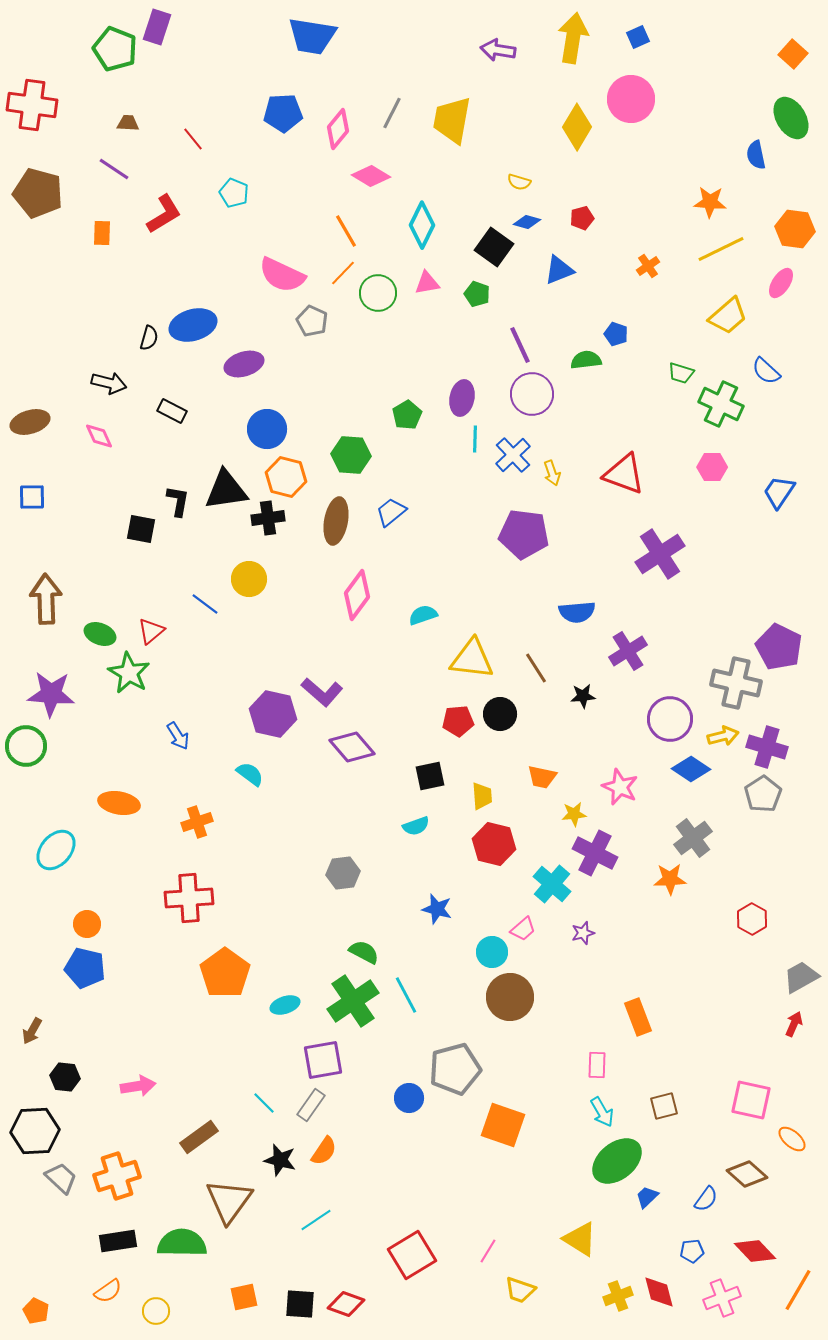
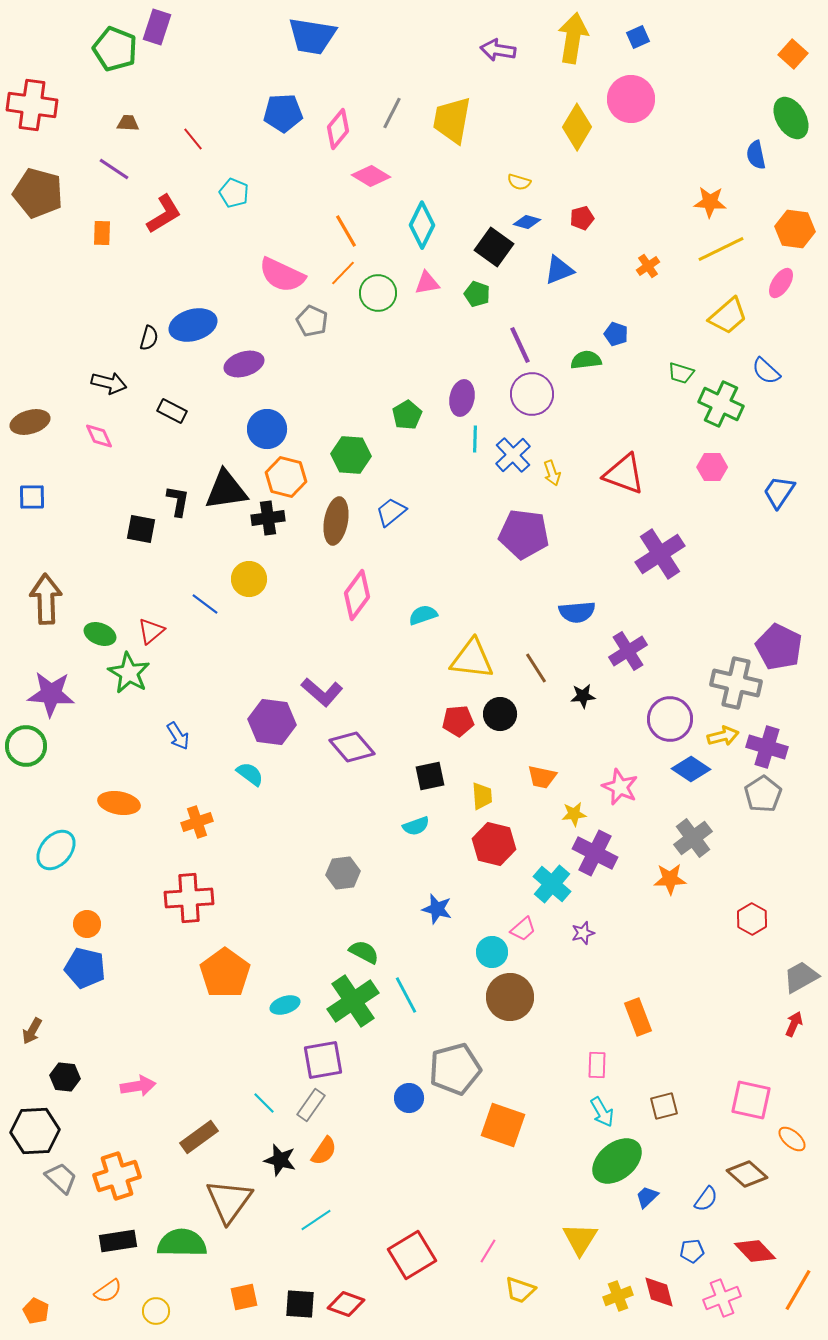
purple hexagon at (273, 714): moved 1 px left, 8 px down; rotated 6 degrees counterclockwise
yellow triangle at (580, 1239): rotated 30 degrees clockwise
